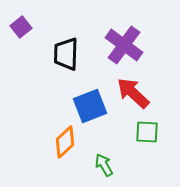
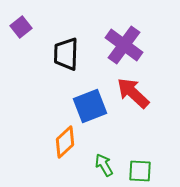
green square: moved 7 px left, 39 px down
